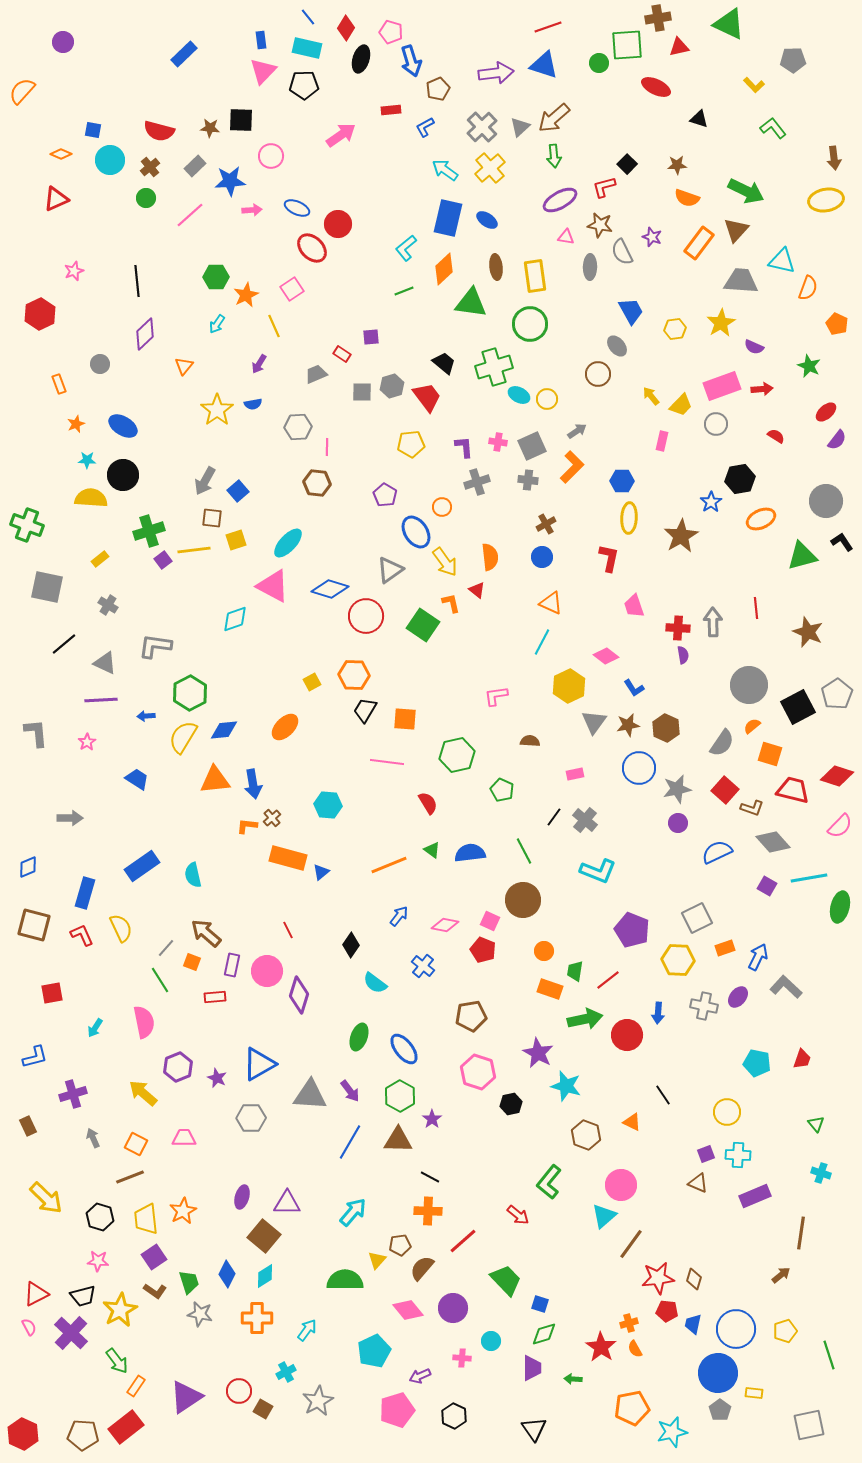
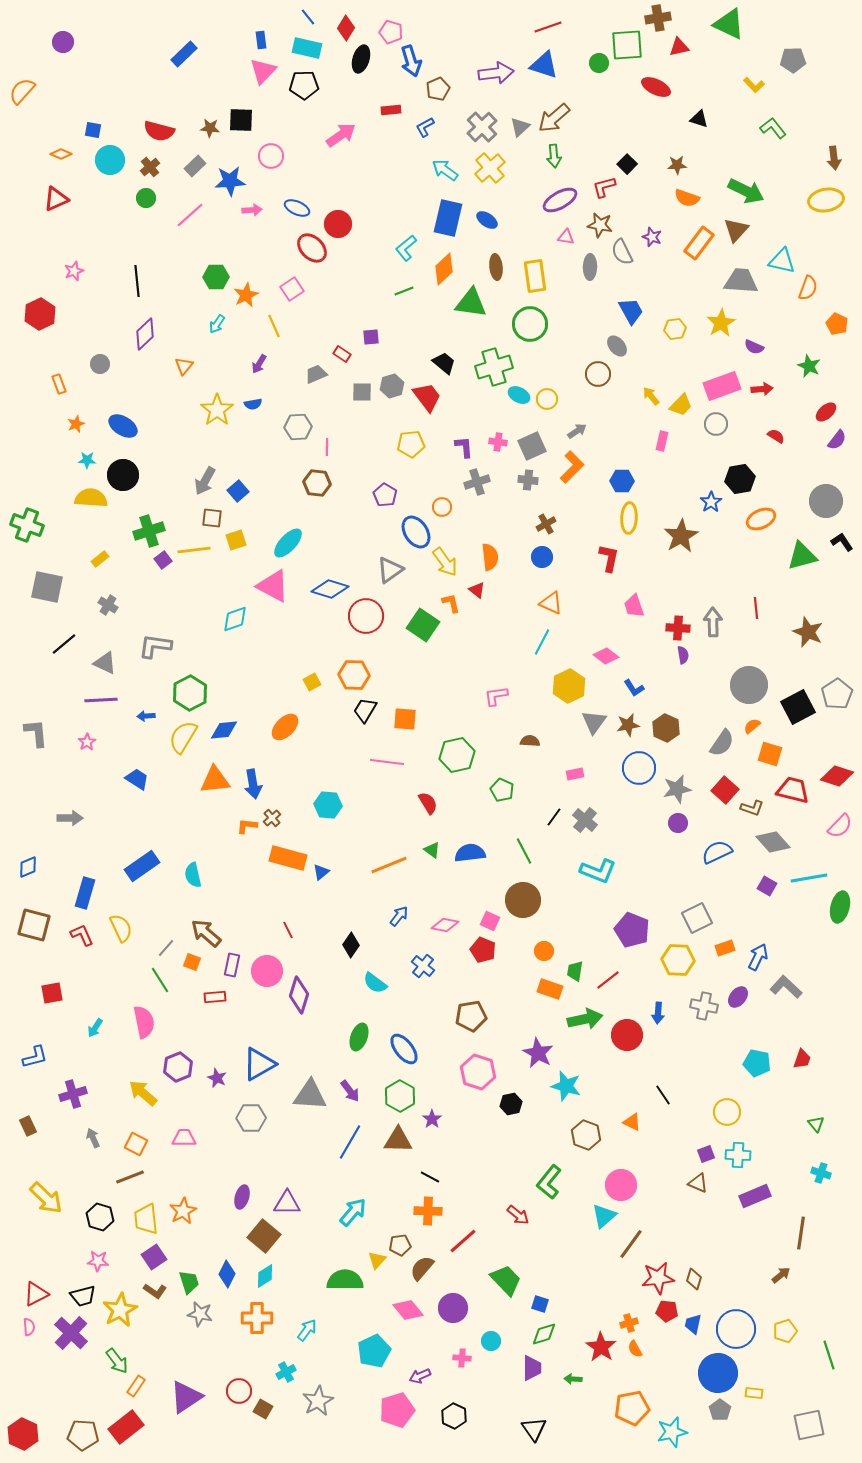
pink semicircle at (29, 1327): rotated 24 degrees clockwise
